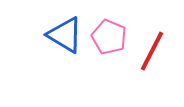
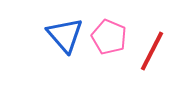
blue triangle: rotated 18 degrees clockwise
